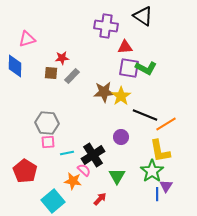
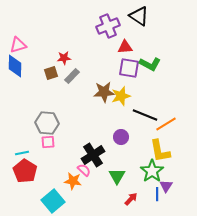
black triangle: moved 4 px left
purple cross: moved 2 px right; rotated 30 degrees counterclockwise
pink triangle: moved 9 px left, 6 px down
red star: moved 2 px right
green L-shape: moved 4 px right, 4 px up
brown square: rotated 24 degrees counterclockwise
yellow star: rotated 18 degrees clockwise
cyan line: moved 45 px left
red arrow: moved 31 px right
